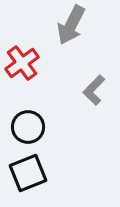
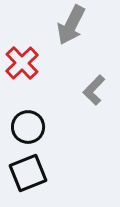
red cross: rotated 8 degrees counterclockwise
